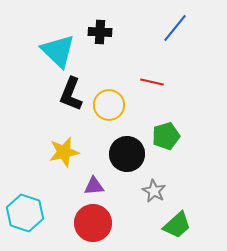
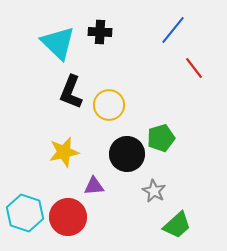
blue line: moved 2 px left, 2 px down
cyan triangle: moved 8 px up
red line: moved 42 px right, 14 px up; rotated 40 degrees clockwise
black L-shape: moved 2 px up
green pentagon: moved 5 px left, 2 px down
red circle: moved 25 px left, 6 px up
